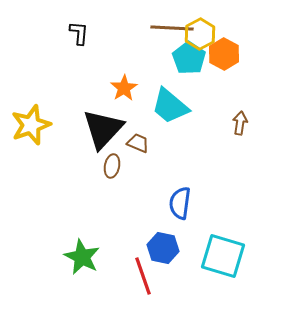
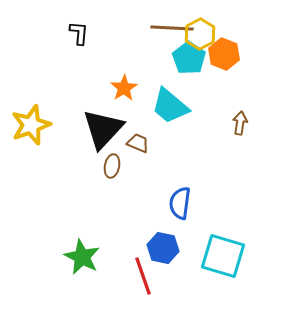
orange hexagon: rotated 8 degrees counterclockwise
